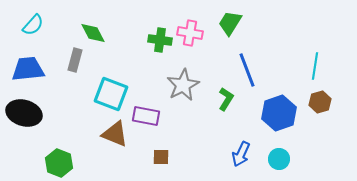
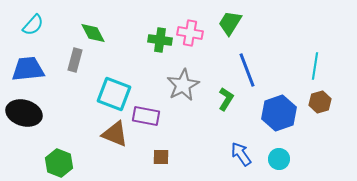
cyan square: moved 3 px right
blue arrow: rotated 120 degrees clockwise
